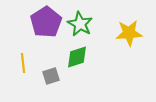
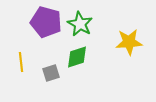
purple pentagon: rotated 24 degrees counterclockwise
yellow star: moved 9 px down
yellow line: moved 2 px left, 1 px up
gray square: moved 3 px up
